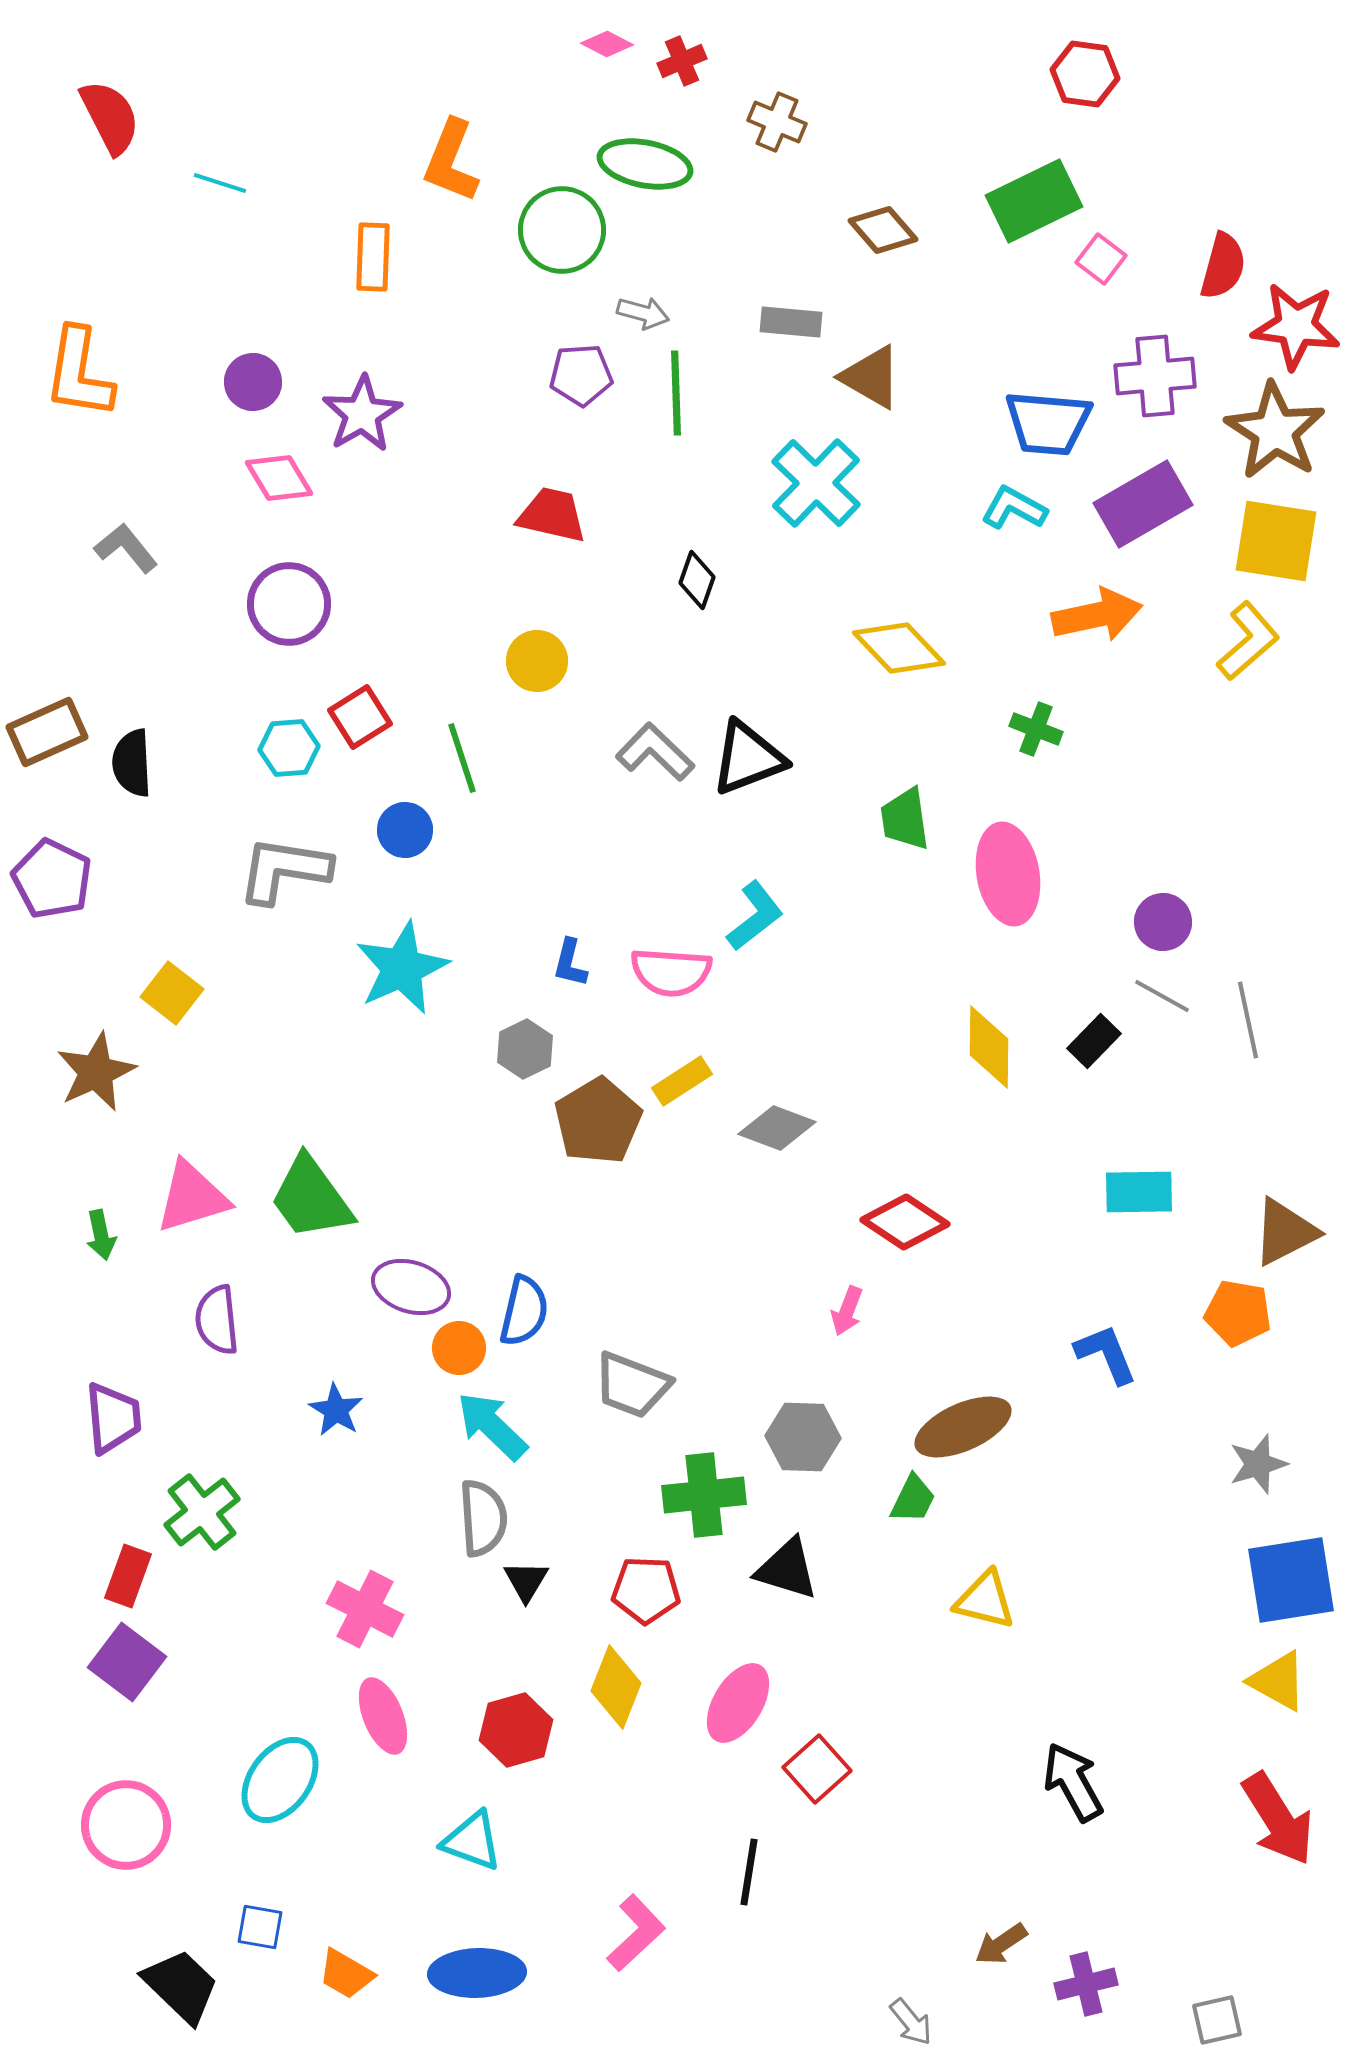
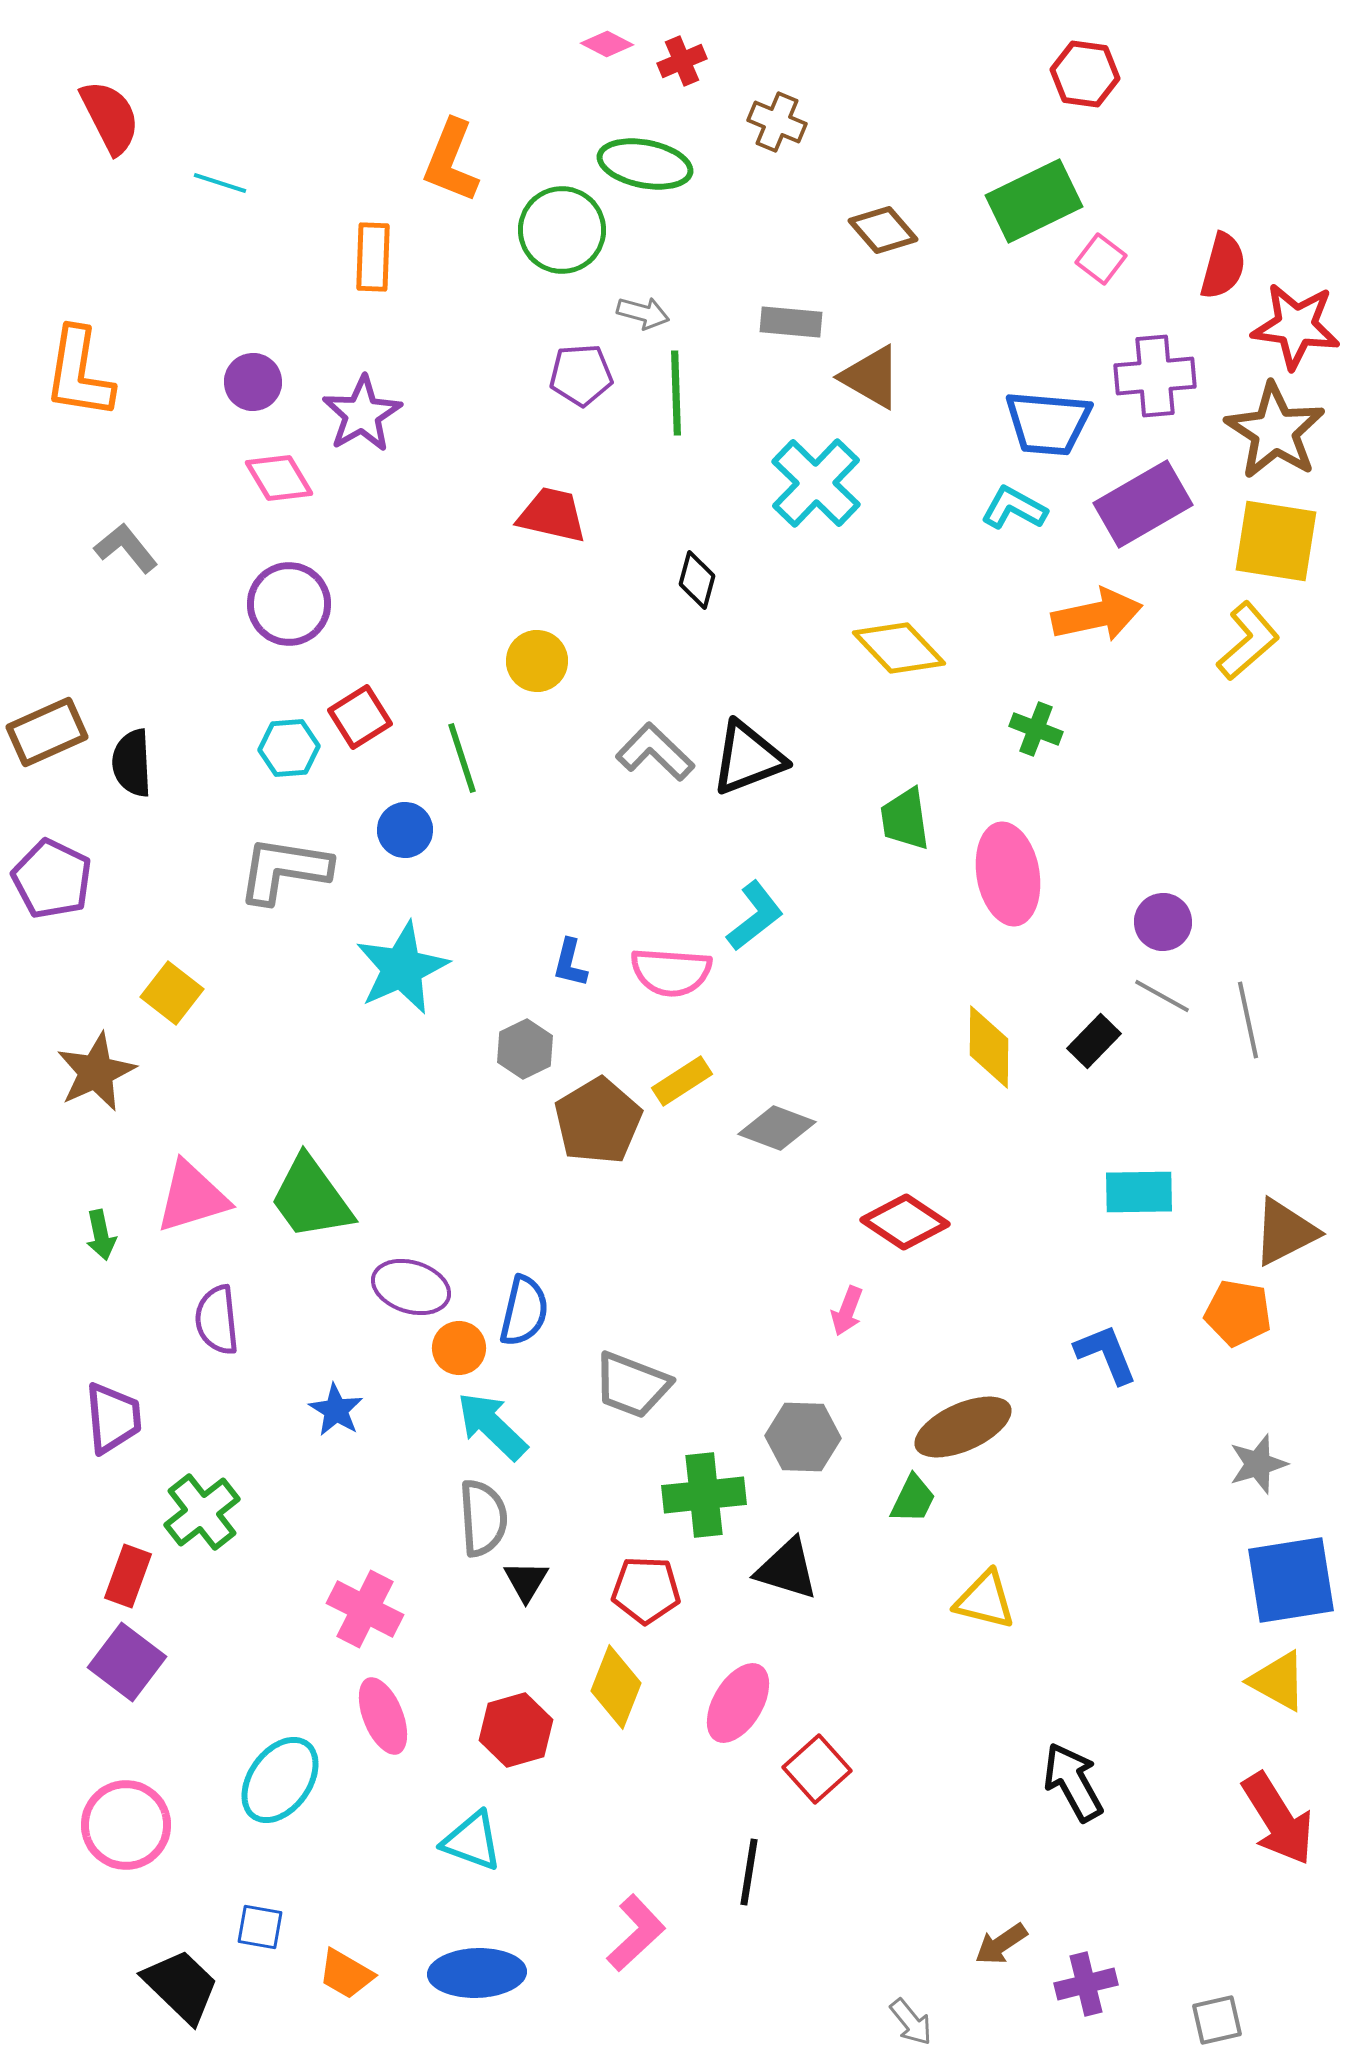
black diamond at (697, 580): rotated 4 degrees counterclockwise
